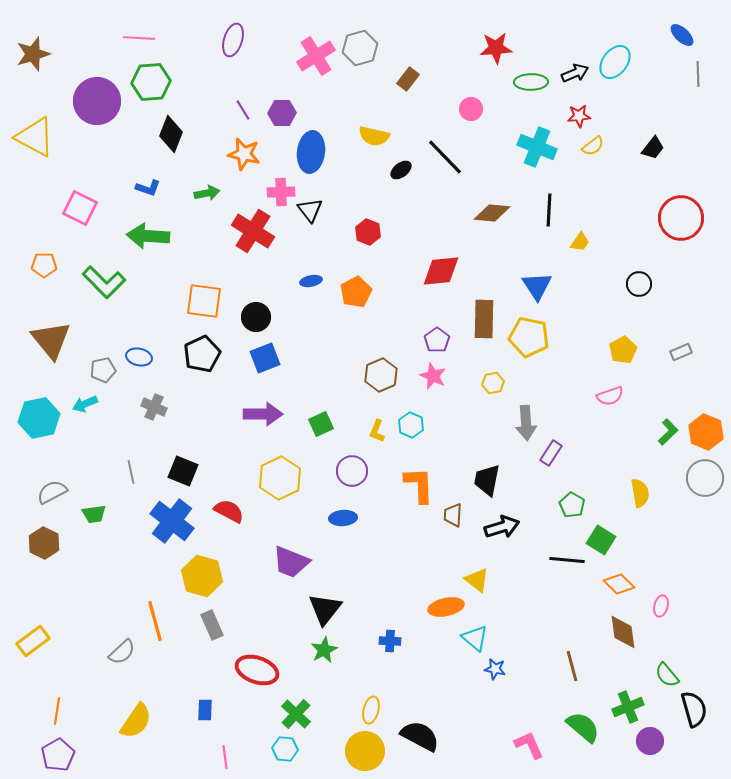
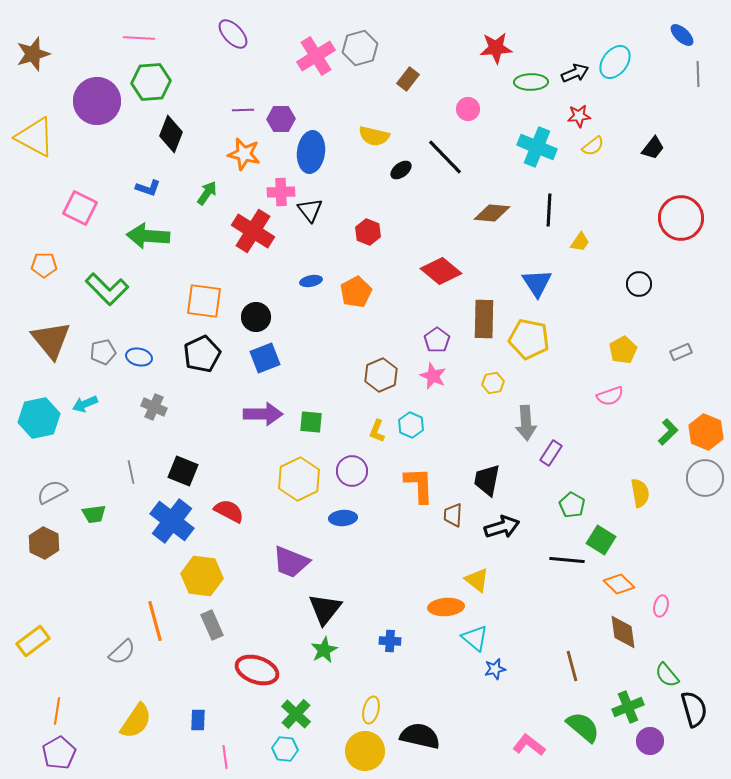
purple ellipse at (233, 40): moved 6 px up; rotated 60 degrees counterclockwise
pink circle at (471, 109): moved 3 px left
purple line at (243, 110): rotated 60 degrees counterclockwise
purple hexagon at (282, 113): moved 1 px left, 6 px down
green arrow at (207, 193): rotated 45 degrees counterclockwise
red diamond at (441, 271): rotated 45 degrees clockwise
green L-shape at (104, 282): moved 3 px right, 7 px down
blue triangle at (537, 286): moved 3 px up
yellow pentagon at (529, 337): moved 2 px down
gray pentagon at (103, 370): moved 18 px up
green square at (321, 424): moved 10 px left, 2 px up; rotated 30 degrees clockwise
yellow hexagon at (280, 478): moved 19 px right, 1 px down
yellow hexagon at (202, 576): rotated 9 degrees counterclockwise
orange ellipse at (446, 607): rotated 8 degrees clockwise
blue star at (495, 669): rotated 25 degrees counterclockwise
blue rectangle at (205, 710): moved 7 px left, 10 px down
black semicircle at (420, 736): rotated 15 degrees counterclockwise
pink L-shape at (529, 745): rotated 28 degrees counterclockwise
purple pentagon at (58, 755): moved 1 px right, 2 px up
